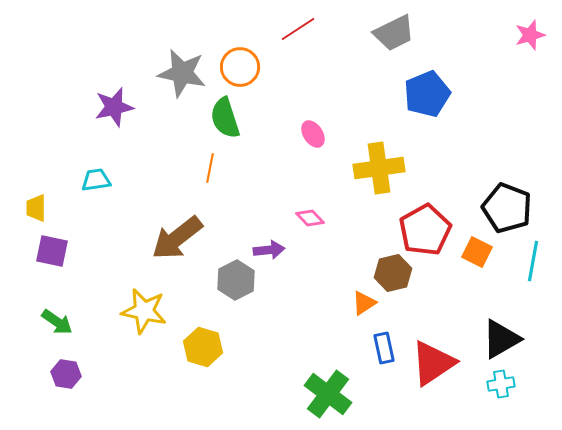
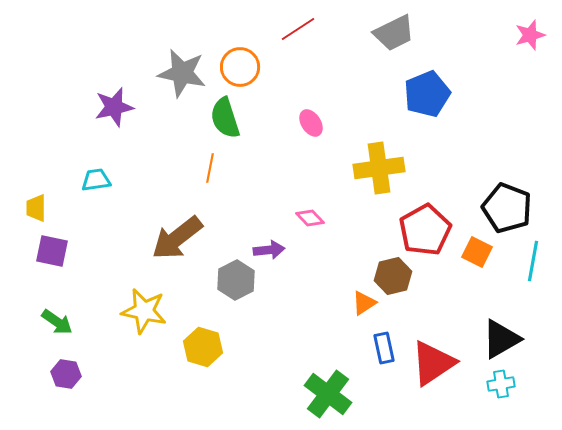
pink ellipse: moved 2 px left, 11 px up
brown hexagon: moved 3 px down
